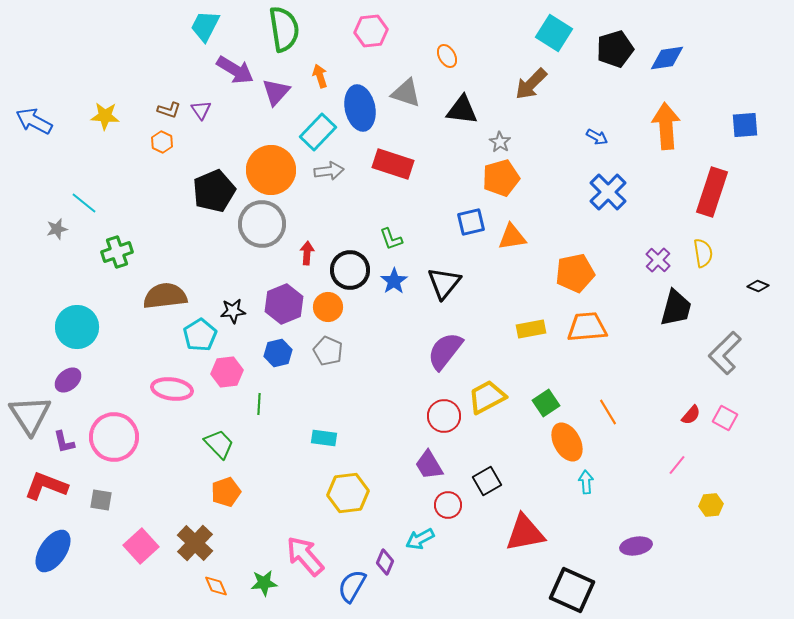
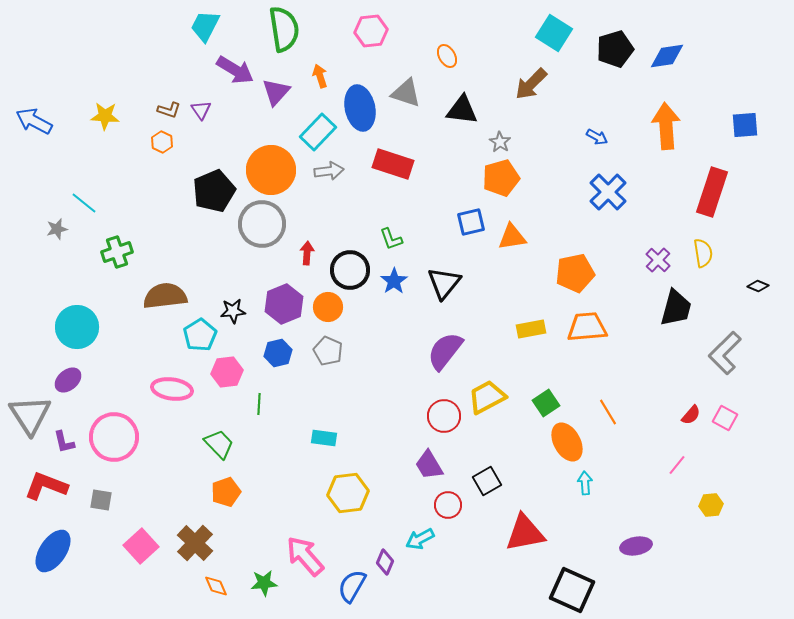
blue diamond at (667, 58): moved 2 px up
cyan arrow at (586, 482): moved 1 px left, 1 px down
